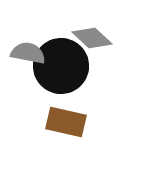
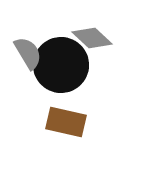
gray semicircle: rotated 48 degrees clockwise
black circle: moved 1 px up
